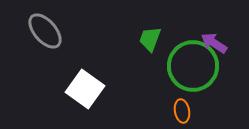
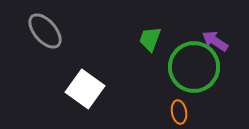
purple arrow: moved 1 px right, 2 px up
green circle: moved 1 px right, 1 px down
orange ellipse: moved 3 px left, 1 px down
